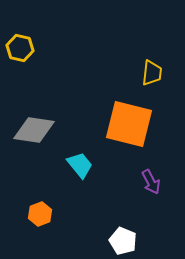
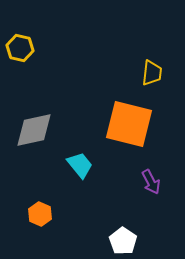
gray diamond: rotated 21 degrees counterclockwise
orange hexagon: rotated 15 degrees counterclockwise
white pentagon: rotated 12 degrees clockwise
